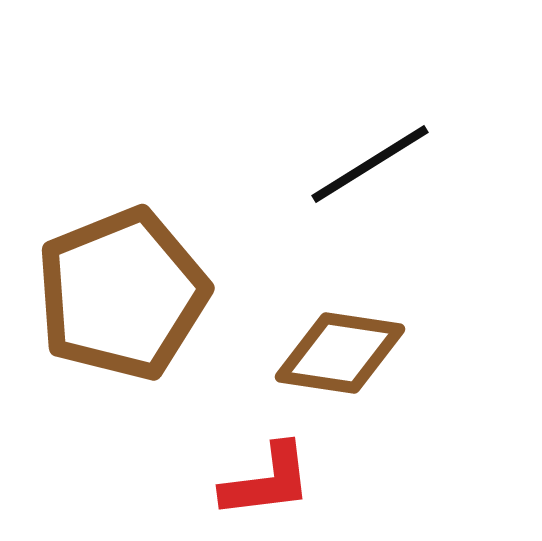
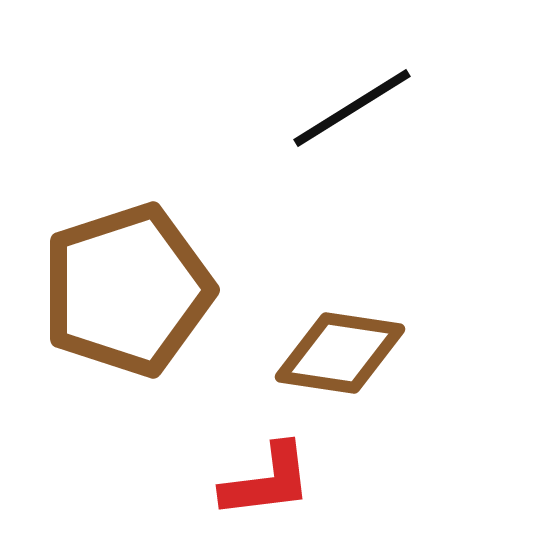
black line: moved 18 px left, 56 px up
brown pentagon: moved 5 px right, 4 px up; rotated 4 degrees clockwise
